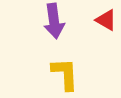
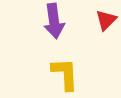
red triangle: rotated 45 degrees clockwise
